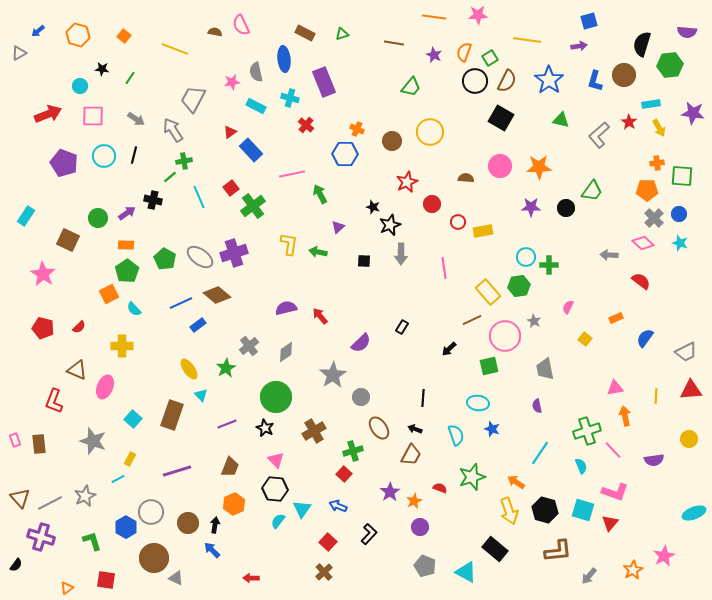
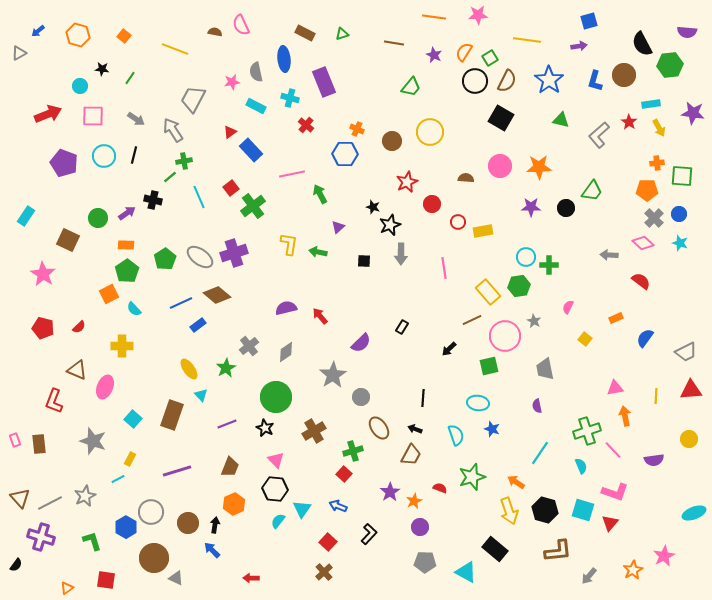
black semicircle at (642, 44): rotated 45 degrees counterclockwise
orange semicircle at (464, 52): rotated 12 degrees clockwise
green pentagon at (165, 259): rotated 10 degrees clockwise
gray pentagon at (425, 566): moved 4 px up; rotated 20 degrees counterclockwise
